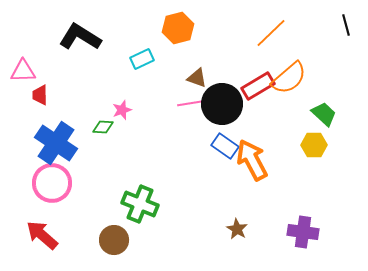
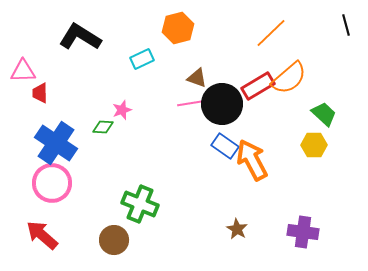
red trapezoid: moved 2 px up
